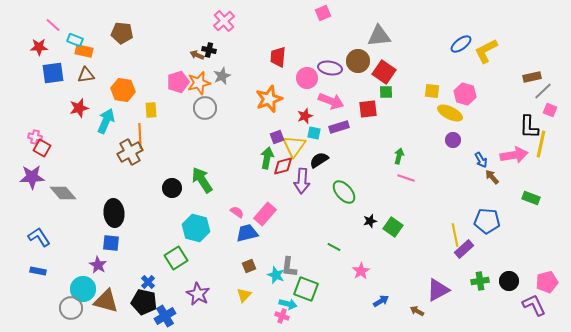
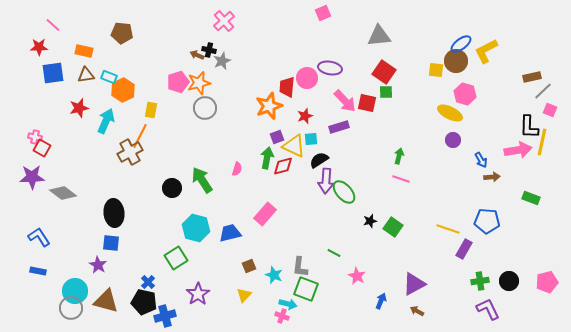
cyan rectangle at (75, 40): moved 34 px right, 37 px down
red trapezoid at (278, 57): moved 9 px right, 30 px down
brown circle at (358, 61): moved 98 px right
gray star at (222, 76): moved 15 px up
orange hexagon at (123, 90): rotated 25 degrees clockwise
yellow square at (432, 91): moved 4 px right, 21 px up
orange star at (269, 99): moved 7 px down
pink arrow at (331, 101): moved 14 px right; rotated 25 degrees clockwise
red square at (368, 109): moved 1 px left, 6 px up; rotated 18 degrees clockwise
yellow rectangle at (151, 110): rotated 14 degrees clockwise
cyan square at (314, 133): moved 3 px left, 6 px down; rotated 16 degrees counterclockwise
orange line at (140, 136): rotated 30 degrees clockwise
yellow line at (541, 144): moved 1 px right, 2 px up
yellow triangle at (294, 146): rotated 40 degrees counterclockwise
pink arrow at (514, 155): moved 4 px right, 5 px up
brown arrow at (492, 177): rotated 126 degrees clockwise
pink line at (406, 178): moved 5 px left, 1 px down
purple arrow at (302, 181): moved 24 px right
gray diamond at (63, 193): rotated 12 degrees counterclockwise
pink semicircle at (237, 212): moved 43 px up; rotated 72 degrees clockwise
blue trapezoid at (247, 233): moved 17 px left
yellow line at (455, 235): moved 7 px left, 6 px up; rotated 60 degrees counterclockwise
green line at (334, 247): moved 6 px down
purple rectangle at (464, 249): rotated 18 degrees counterclockwise
gray L-shape at (289, 267): moved 11 px right
pink star at (361, 271): moved 4 px left, 5 px down; rotated 12 degrees counterclockwise
cyan star at (276, 275): moved 2 px left
cyan circle at (83, 289): moved 8 px left, 2 px down
purple triangle at (438, 290): moved 24 px left, 6 px up
purple star at (198, 294): rotated 10 degrees clockwise
blue arrow at (381, 301): rotated 35 degrees counterclockwise
purple L-shape at (534, 305): moved 46 px left, 4 px down
blue cross at (165, 316): rotated 15 degrees clockwise
